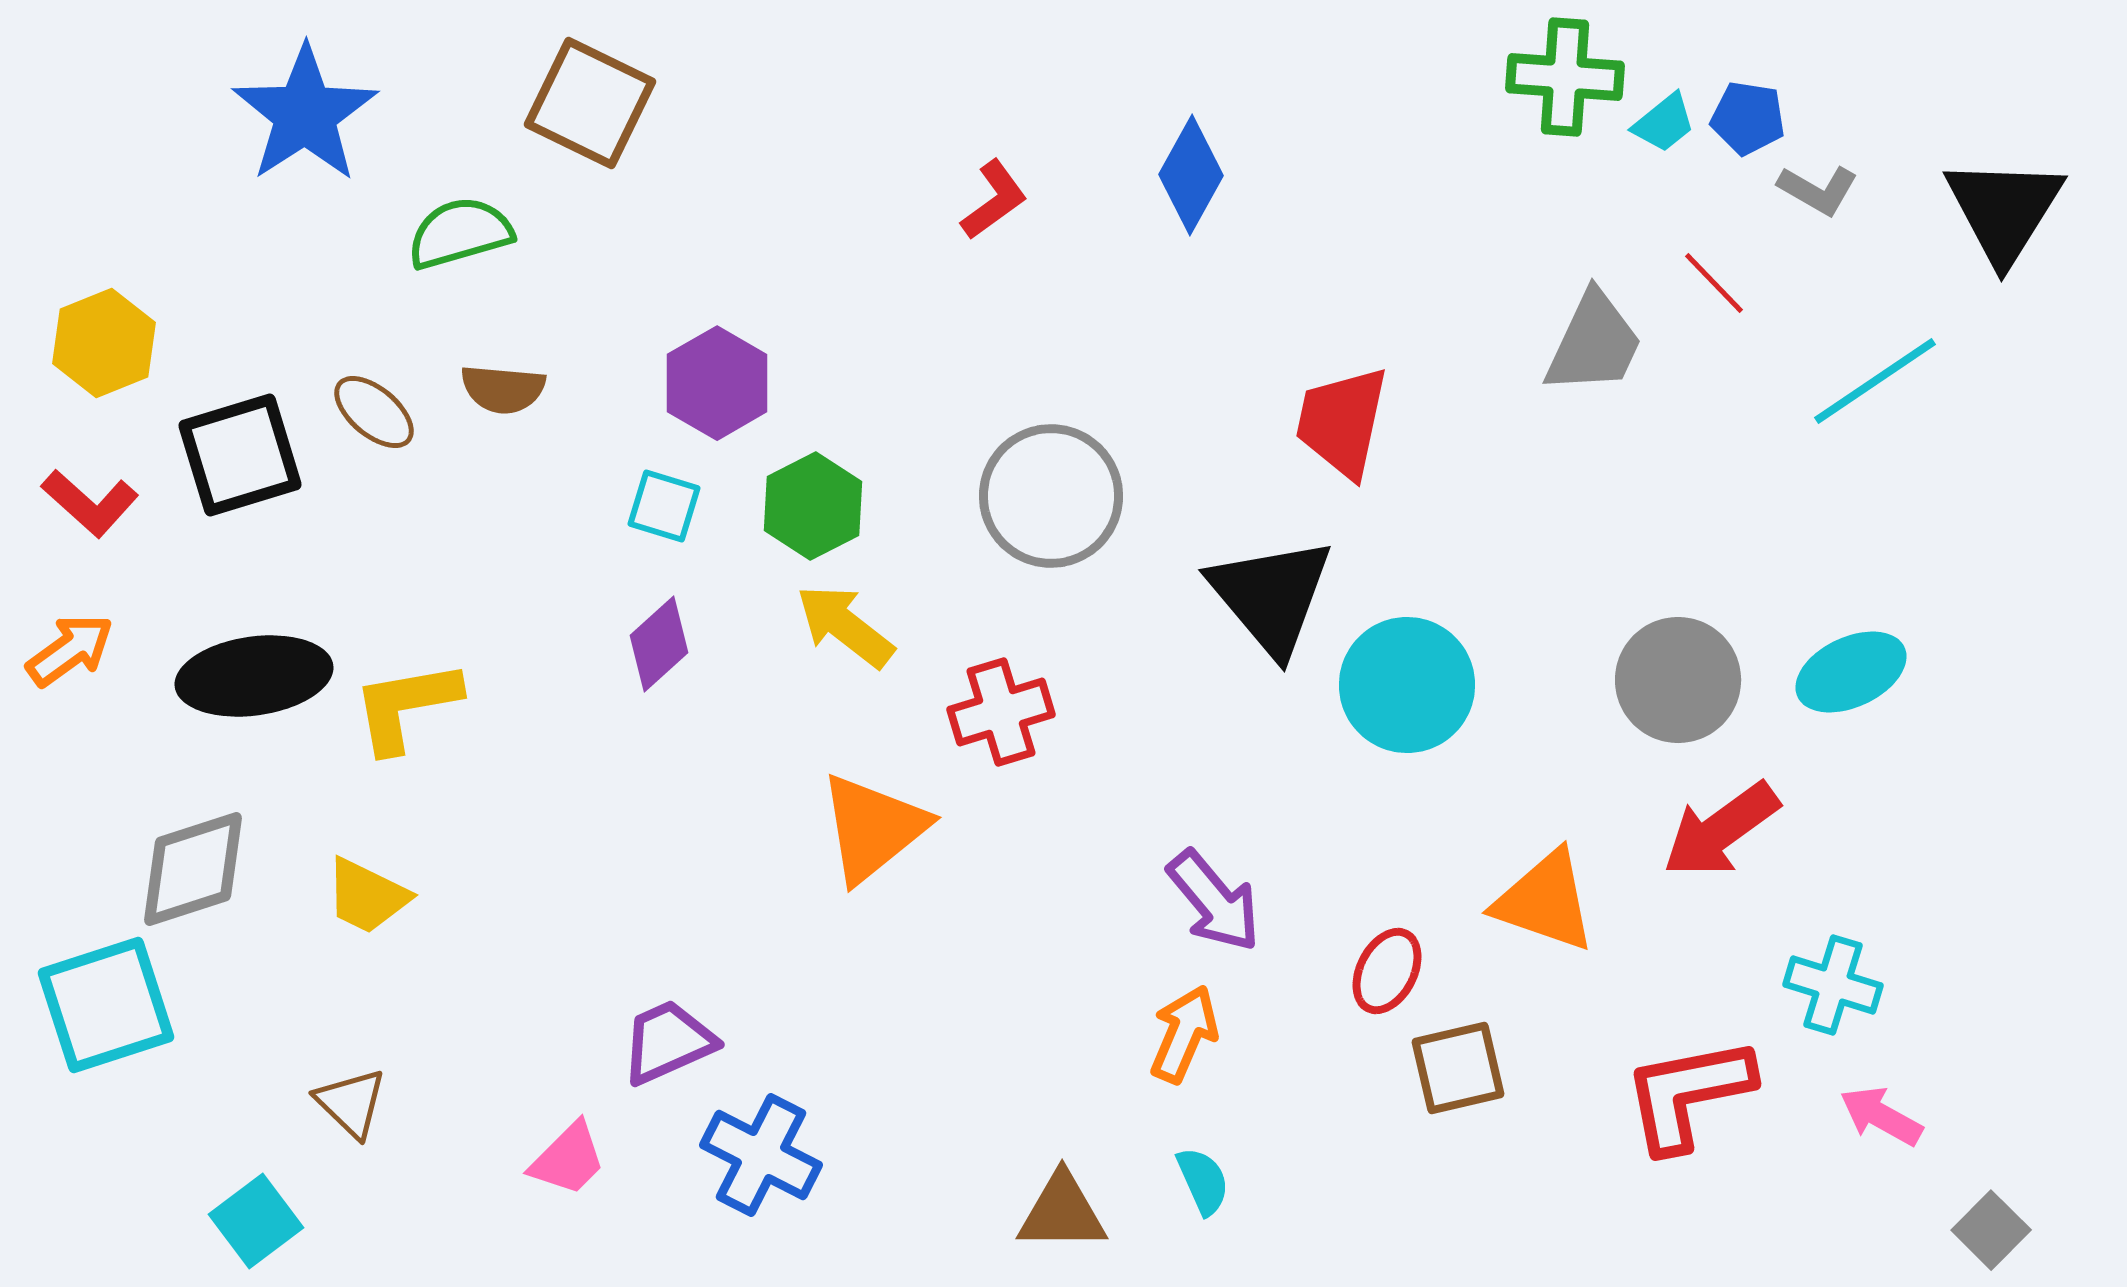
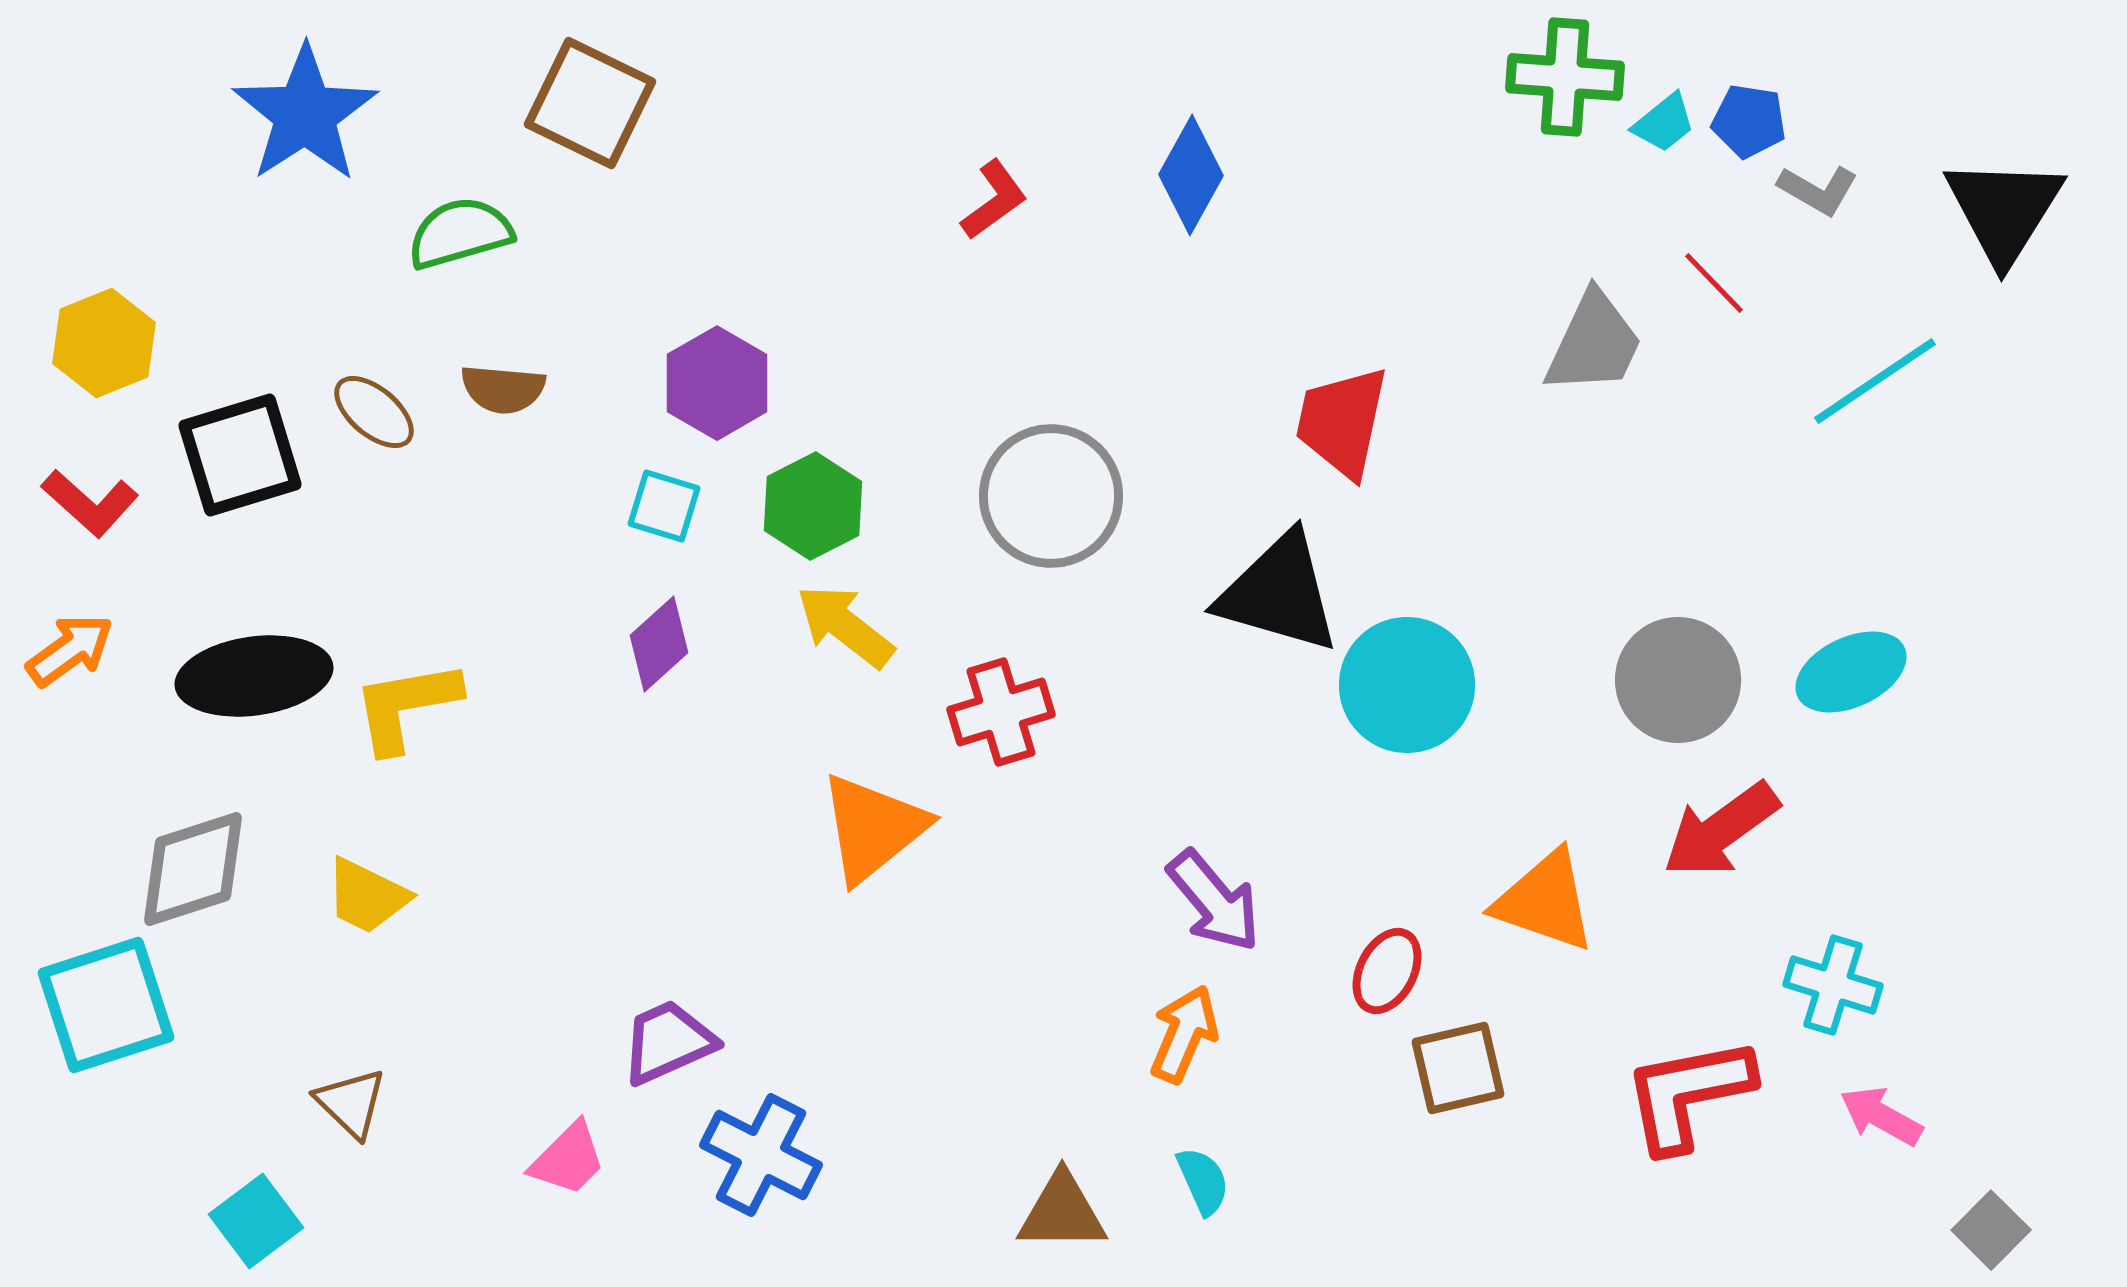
blue pentagon at (1748, 118): moved 1 px right, 3 px down
black triangle at (1271, 596): moved 8 px right, 3 px up; rotated 34 degrees counterclockwise
